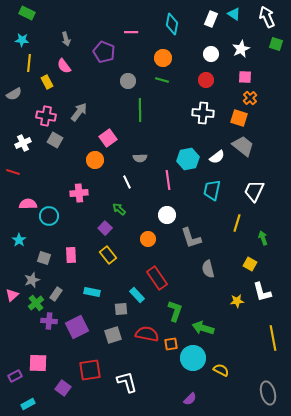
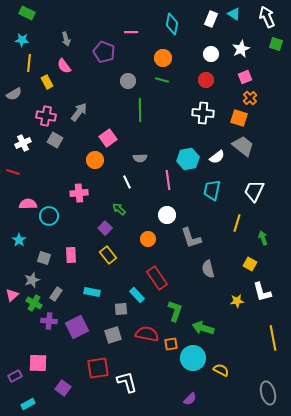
pink square at (245, 77): rotated 24 degrees counterclockwise
green cross at (36, 303): moved 2 px left; rotated 21 degrees counterclockwise
red square at (90, 370): moved 8 px right, 2 px up
